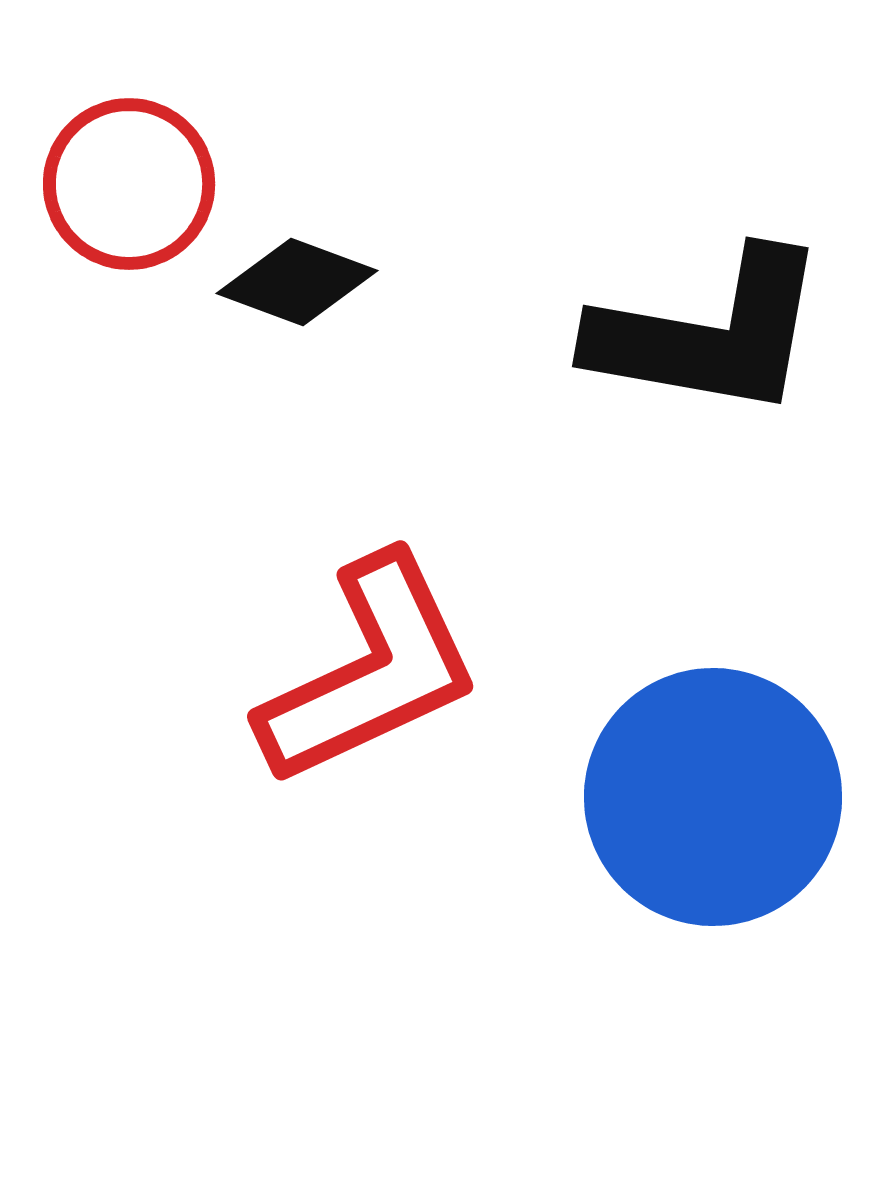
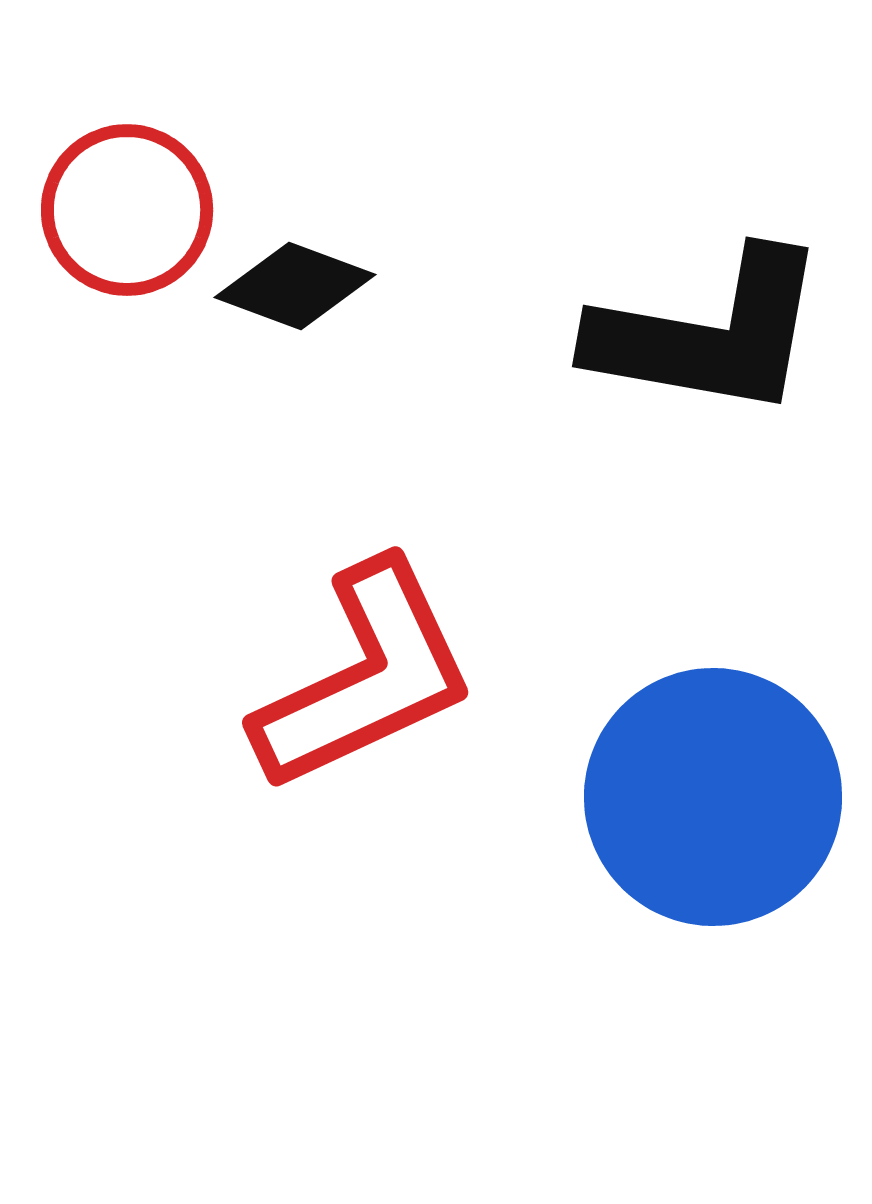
red circle: moved 2 px left, 26 px down
black diamond: moved 2 px left, 4 px down
red L-shape: moved 5 px left, 6 px down
